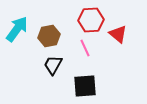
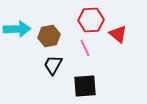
cyan arrow: rotated 52 degrees clockwise
